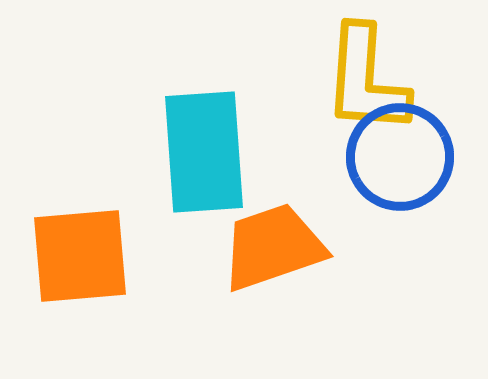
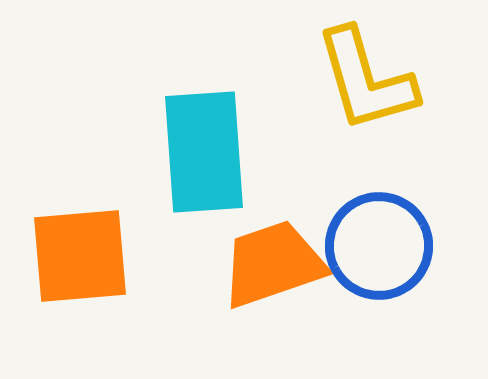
yellow L-shape: rotated 20 degrees counterclockwise
blue circle: moved 21 px left, 89 px down
orange trapezoid: moved 17 px down
